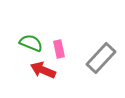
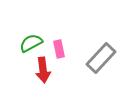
green semicircle: rotated 50 degrees counterclockwise
red arrow: rotated 120 degrees counterclockwise
